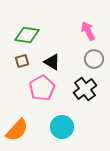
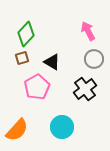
green diamond: moved 1 px left, 1 px up; rotated 55 degrees counterclockwise
brown square: moved 3 px up
pink pentagon: moved 5 px left, 1 px up
